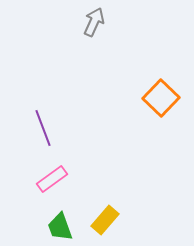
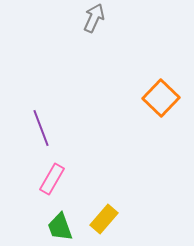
gray arrow: moved 4 px up
purple line: moved 2 px left
pink rectangle: rotated 24 degrees counterclockwise
yellow rectangle: moved 1 px left, 1 px up
